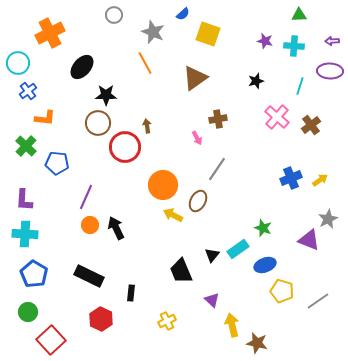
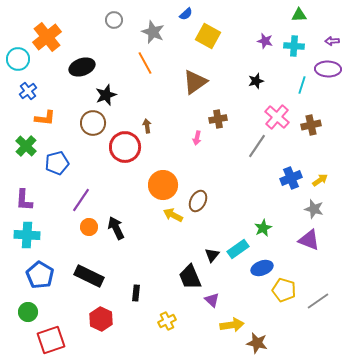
blue semicircle at (183, 14): moved 3 px right
gray circle at (114, 15): moved 5 px down
orange cross at (50, 33): moved 3 px left, 4 px down; rotated 12 degrees counterclockwise
yellow square at (208, 34): moved 2 px down; rotated 10 degrees clockwise
cyan circle at (18, 63): moved 4 px up
black ellipse at (82, 67): rotated 30 degrees clockwise
purple ellipse at (330, 71): moved 2 px left, 2 px up
brown triangle at (195, 78): moved 4 px down
cyan line at (300, 86): moved 2 px right, 1 px up
black star at (106, 95): rotated 20 degrees counterclockwise
brown circle at (98, 123): moved 5 px left
brown cross at (311, 125): rotated 24 degrees clockwise
pink arrow at (197, 138): rotated 40 degrees clockwise
blue pentagon at (57, 163): rotated 20 degrees counterclockwise
gray line at (217, 169): moved 40 px right, 23 px up
purple line at (86, 197): moved 5 px left, 3 px down; rotated 10 degrees clockwise
gray star at (328, 219): moved 14 px left, 10 px up; rotated 30 degrees counterclockwise
orange circle at (90, 225): moved 1 px left, 2 px down
green star at (263, 228): rotated 24 degrees clockwise
cyan cross at (25, 234): moved 2 px right, 1 px down
blue ellipse at (265, 265): moved 3 px left, 3 px down
black trapezoid at (181, 271): moved 9 px right, 6 px down
blue pentagon at (34, 274): moved 6 px right, 1 px down
yellow pentagon at (282, 291): moved 2 px right, 1 px up
black rectangle at (131, 293): moved 5 px right
yellow arrow at (232, 325): rotated 95 degrees clockwise
red square at (51, 340): rotated 24 degrees clockwise
